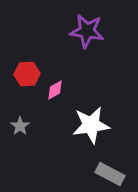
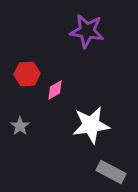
gray rectangle: moved 1 px right, 2 px up
